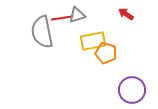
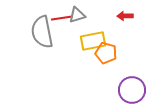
red arrow: moved 1 px left, 2 px down; rotated 35 degrees counterclockwise
